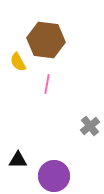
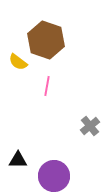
brown hexagon: rotated 12 degrees clockwise
yellow semicircle: rotated 24 degrees counterclockwise
pink line: moved 2 px down
